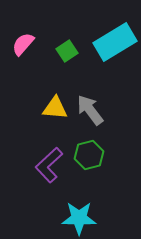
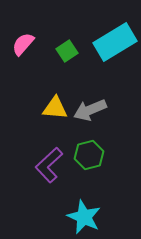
gray arrow: rotated 76 degrees counterclockwise
cyan star: moved 5 px right, 1 px up; rotated 24 degrees clockwise
